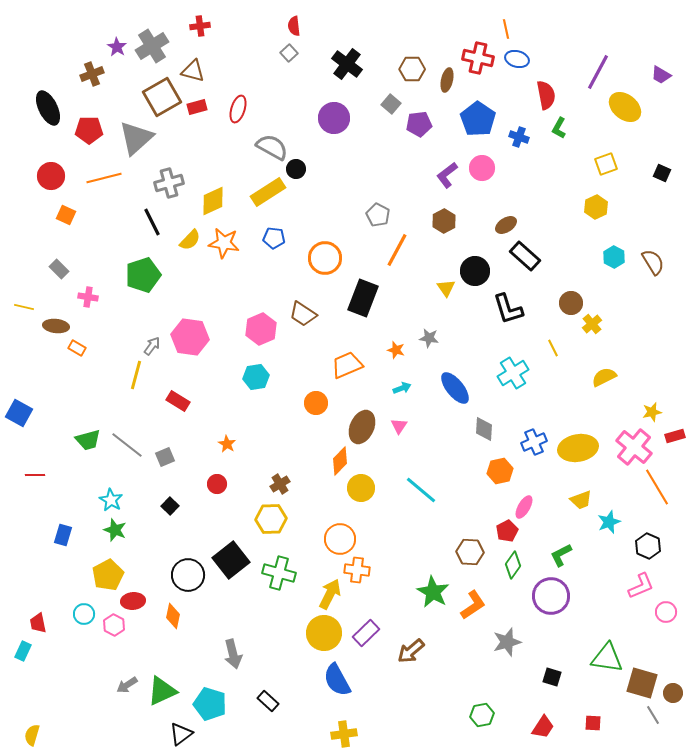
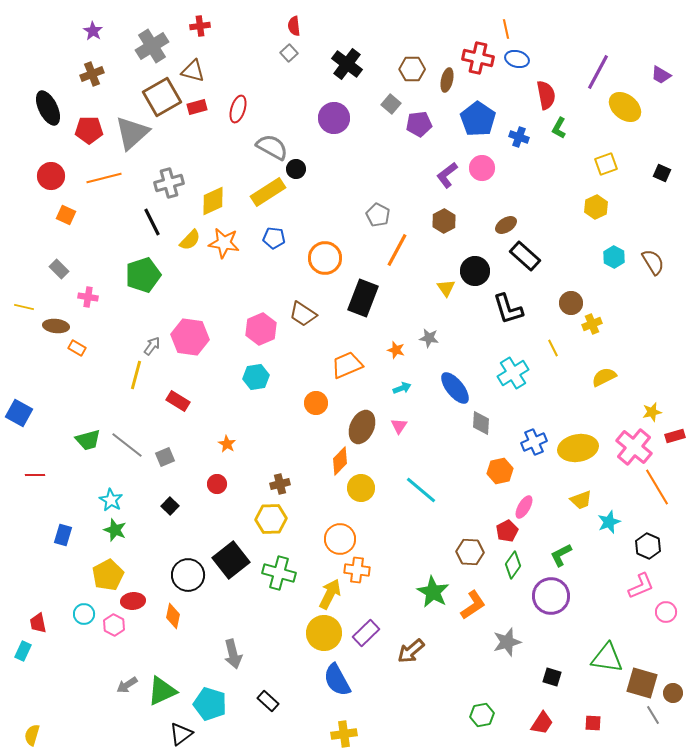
purple star at (117, 47): moved 24 px left, 16 px up
gray triangle at (136, 138): moved 4 px left, 5 px up
yellow cross at (592, 324): rotated 18 degrees clockwise
gray diamond at (484, 429): moved 3 px left, 6 px up
brown cross at (280, 484): rotated 18 degrees clockwise
red trapezoid at (543, 727): moved 1 px left, 4 px up
